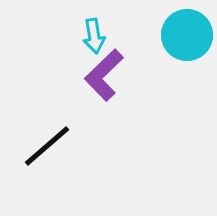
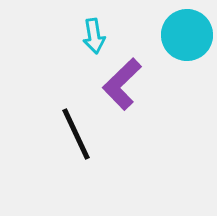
purple L-shape: moved 18 px right, 9 px down
black line: moved 29 px right, 12 px up; rotated 74 degrees counterclockwise
